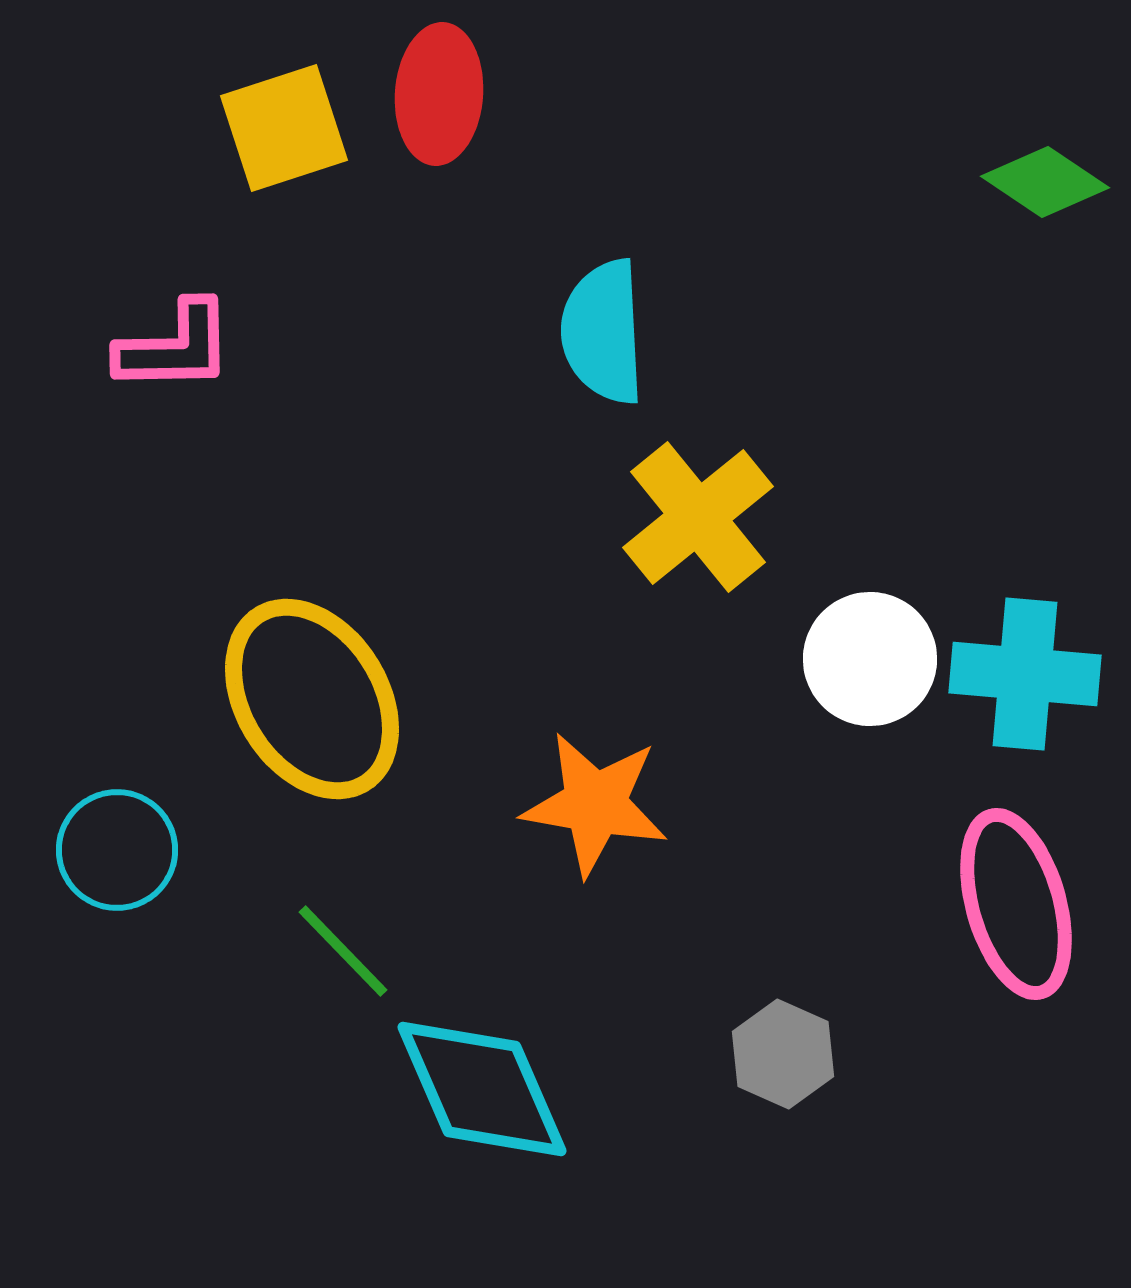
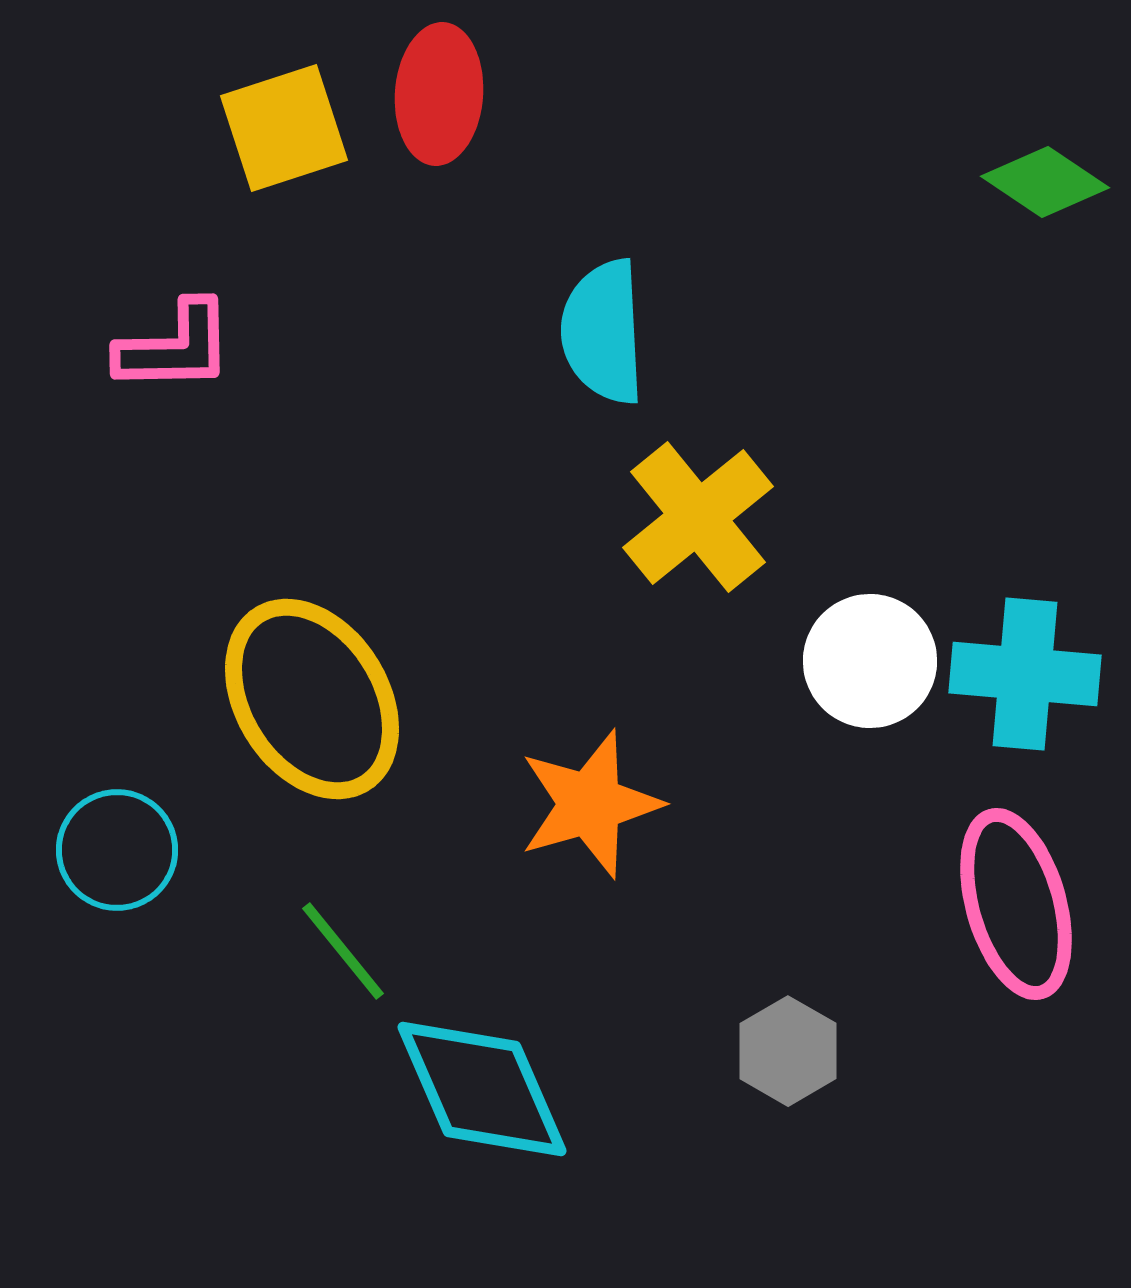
white circle: moved 2 px down
orange star: moved 5 px left; rotated 26 degrees counterclockwise
green line: rotated 5 degrees clockwise
gray hexagon: moved 5 px right, 3 px up; rotated 6 degrees clockwise
